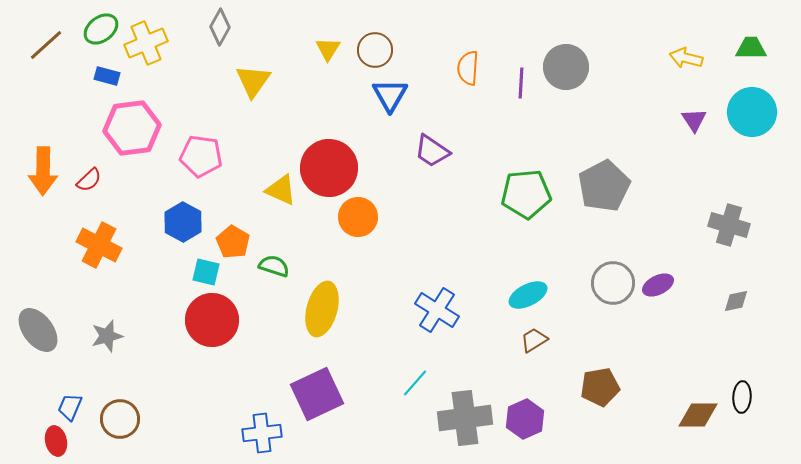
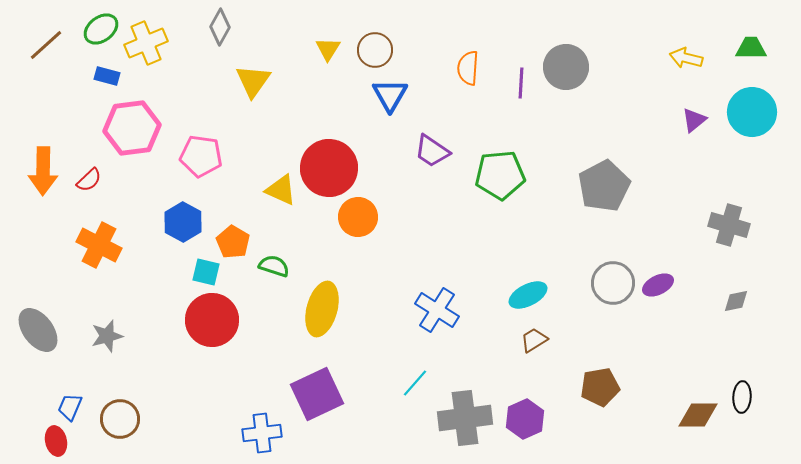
purple triangle at (694, 120): rotated 24 degrees clockwise
green pentagon at (526, 194): moved 26 px left, 19 px up
